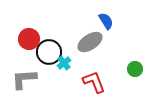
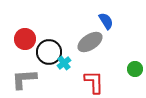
red circle: moved 4 px left
red L-shape: rotated 20 degrees clockwise
